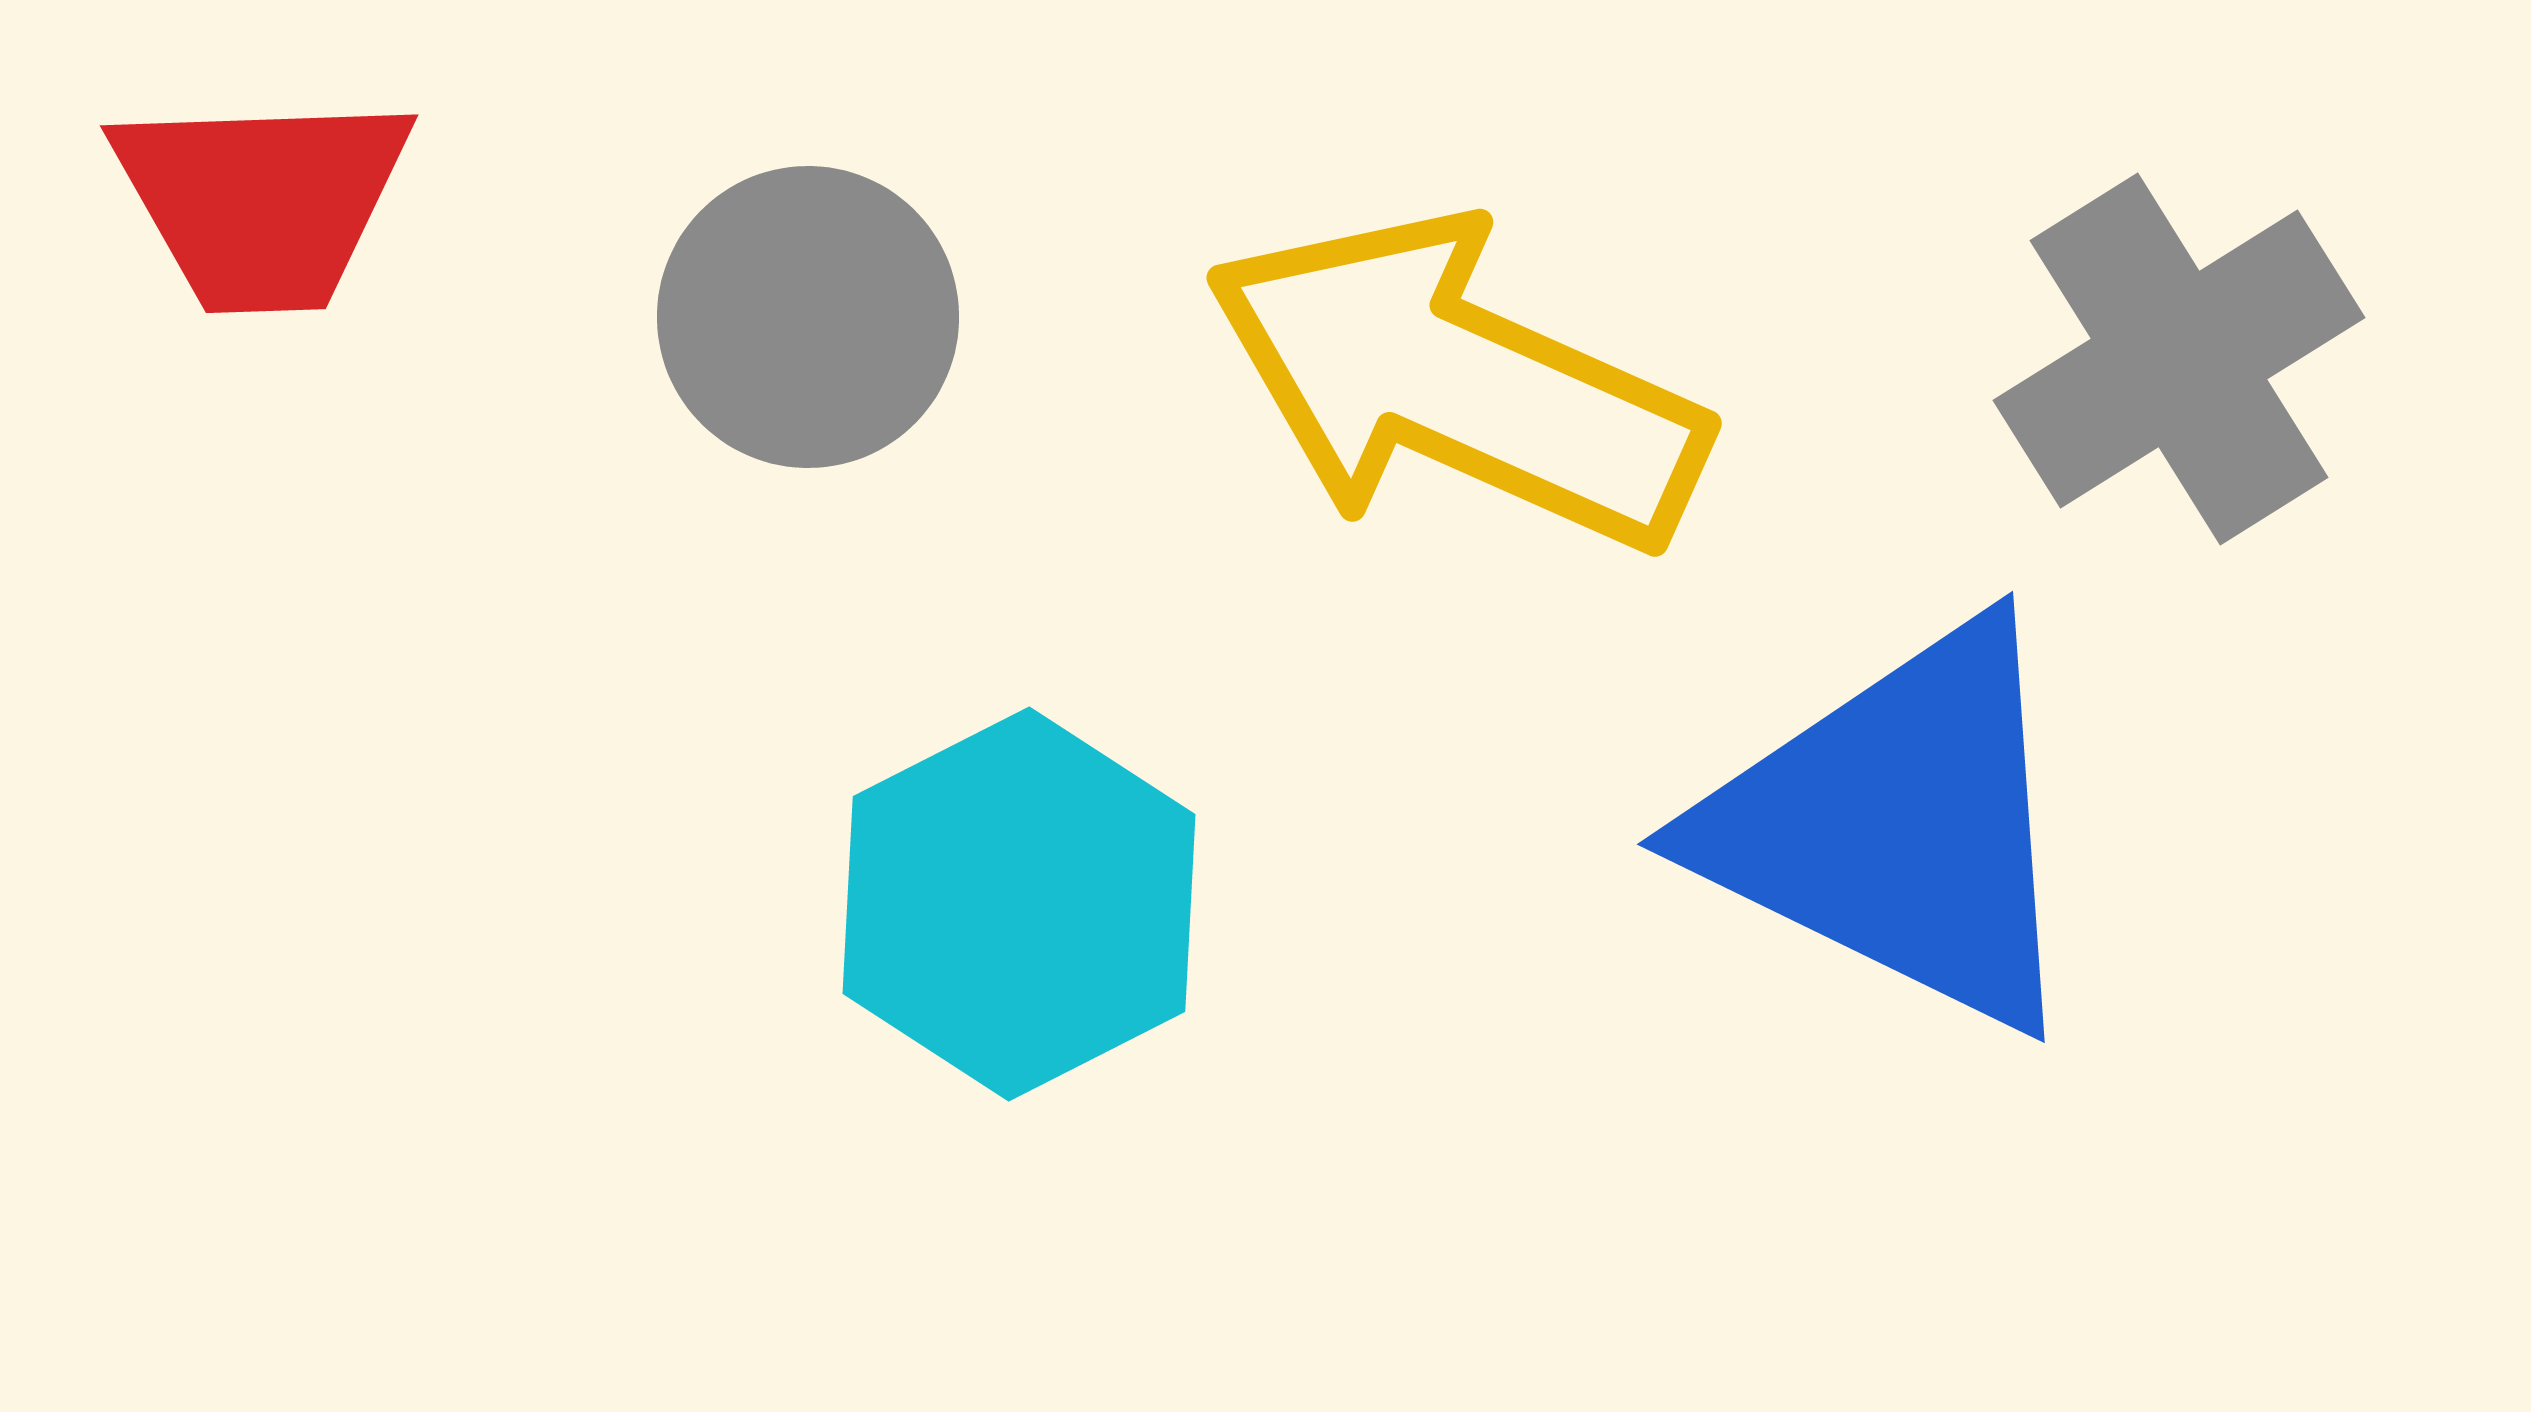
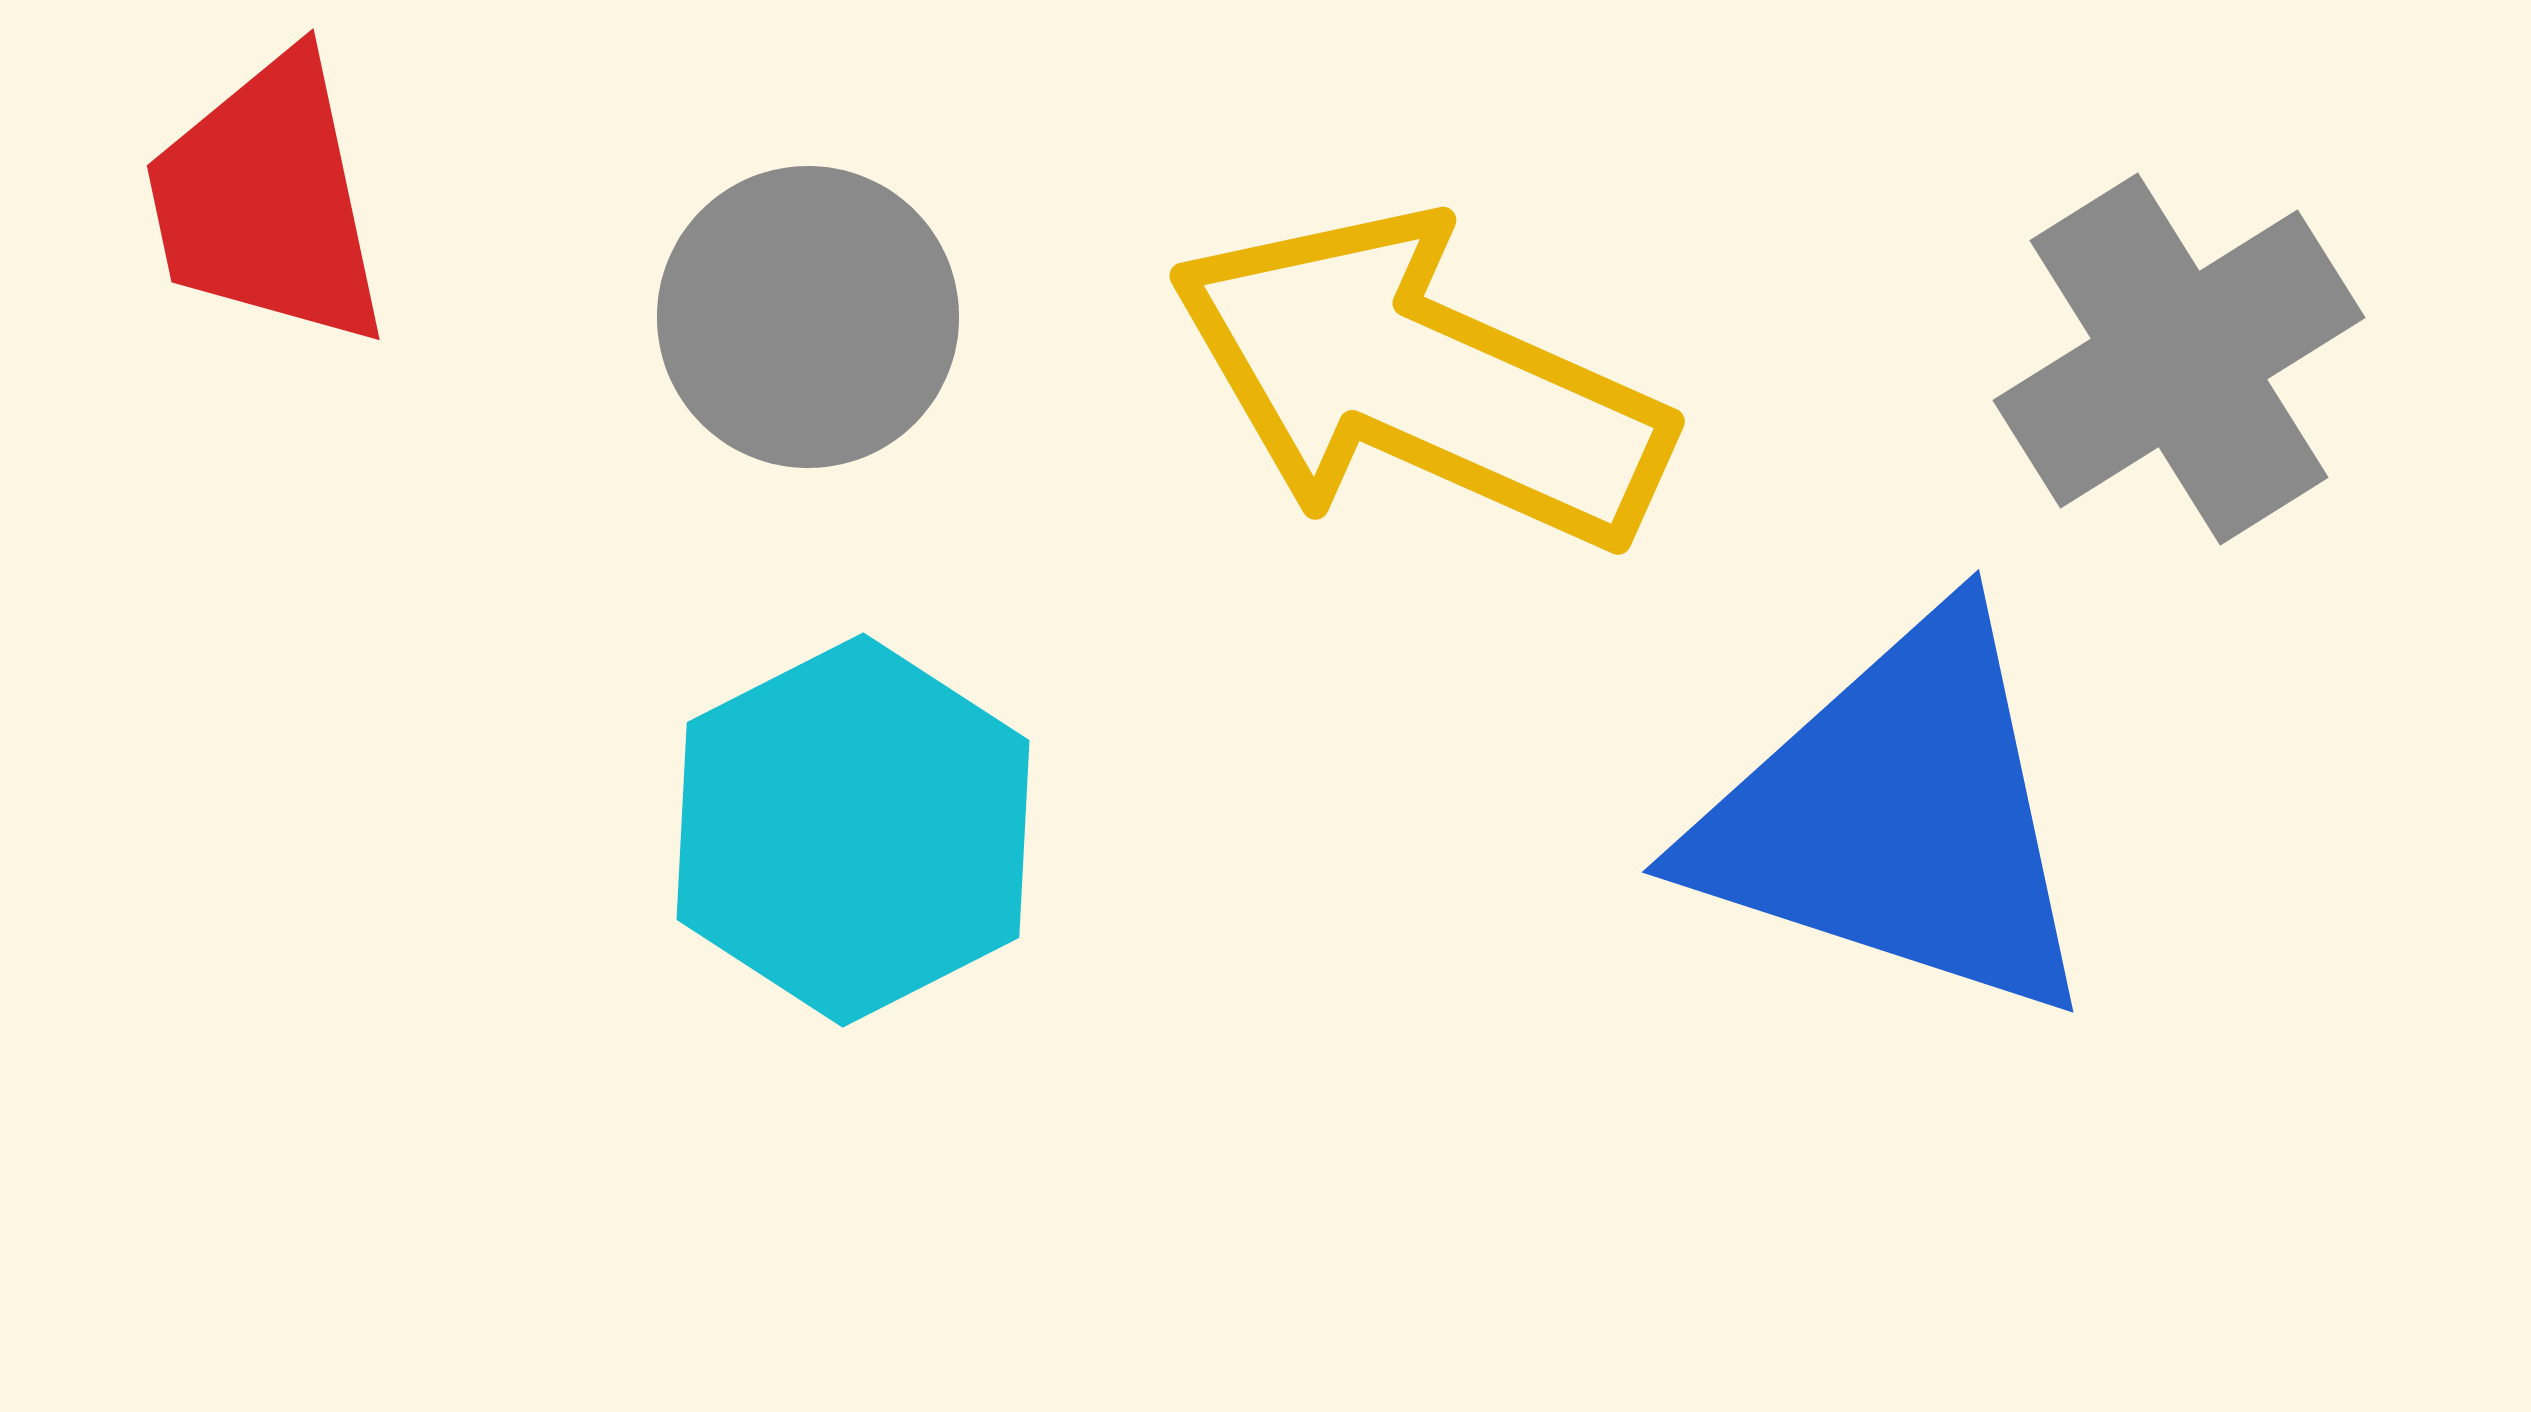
red trapezoid: moved 5 px right; rotated 80 degrees clockwise
yellow arrow: moved 37 px left, 2 px up
blue triangle: moved 8 px up; rotated 8 degrees counterclockwise
cyan hexagon: moved 166 px left, 74 px up
